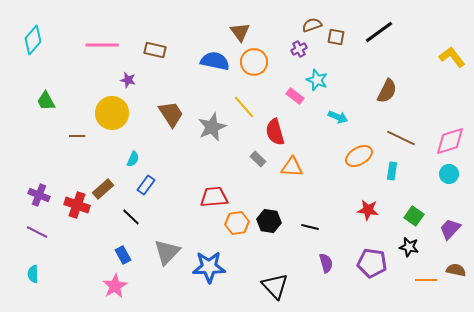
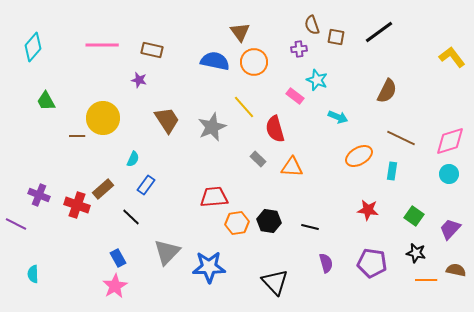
brown semicircle at (312, 25): rotated 90 degrees counterclockwise
cyan diamond at (33, 40): moved 7 px down
purple cross at (299, 49): rotated 21 degrees clockwise
brown rectangle at (155, 50): moved 3 px left
purple star at (128, 80): moved 11 px right
yellow circle at (112, 113): moved 9 px left, 5 px down
brown trapezoid at (171, 114): moved 4 px left, 6 px down
red semicircle at (275, 132): moved 3 px up
purple line at (37, 232): moved 21 px left, 8 px up
black star at (409, 247): moved 7 px right, 6 px down
blue rectangle at (123, 255): moved 5 px left, 3 px down
black triangle at (275, 286): moved 4 px up
